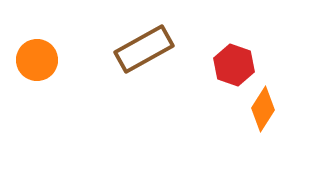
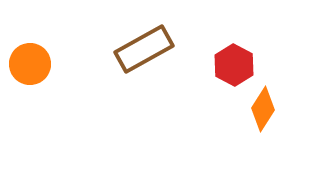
orange circle: moved 7 px left, 4 px down
red hexagon: rotated 9 degrees clockwise
